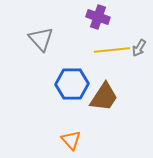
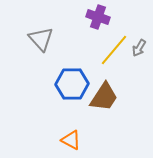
yellow line: moved 2 px right; rotated 44 degrees counterclockwise
orange triangle: rotated 20 degrees counterclockwise
